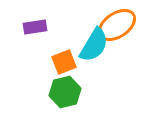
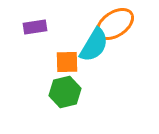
orange ellipse: moved 2 px left, 1 px up
orange square: moved 3 px right; rotated 20 degrees clockwise
